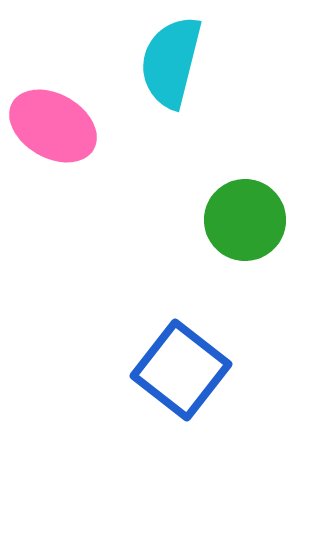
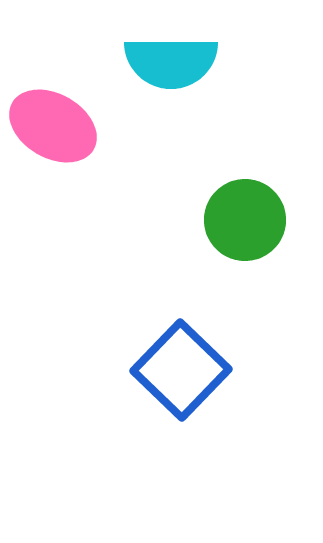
cyan semicircle: rotated 104 degrees counterclockwise
blue square: rotated 6 degrees clockwise
